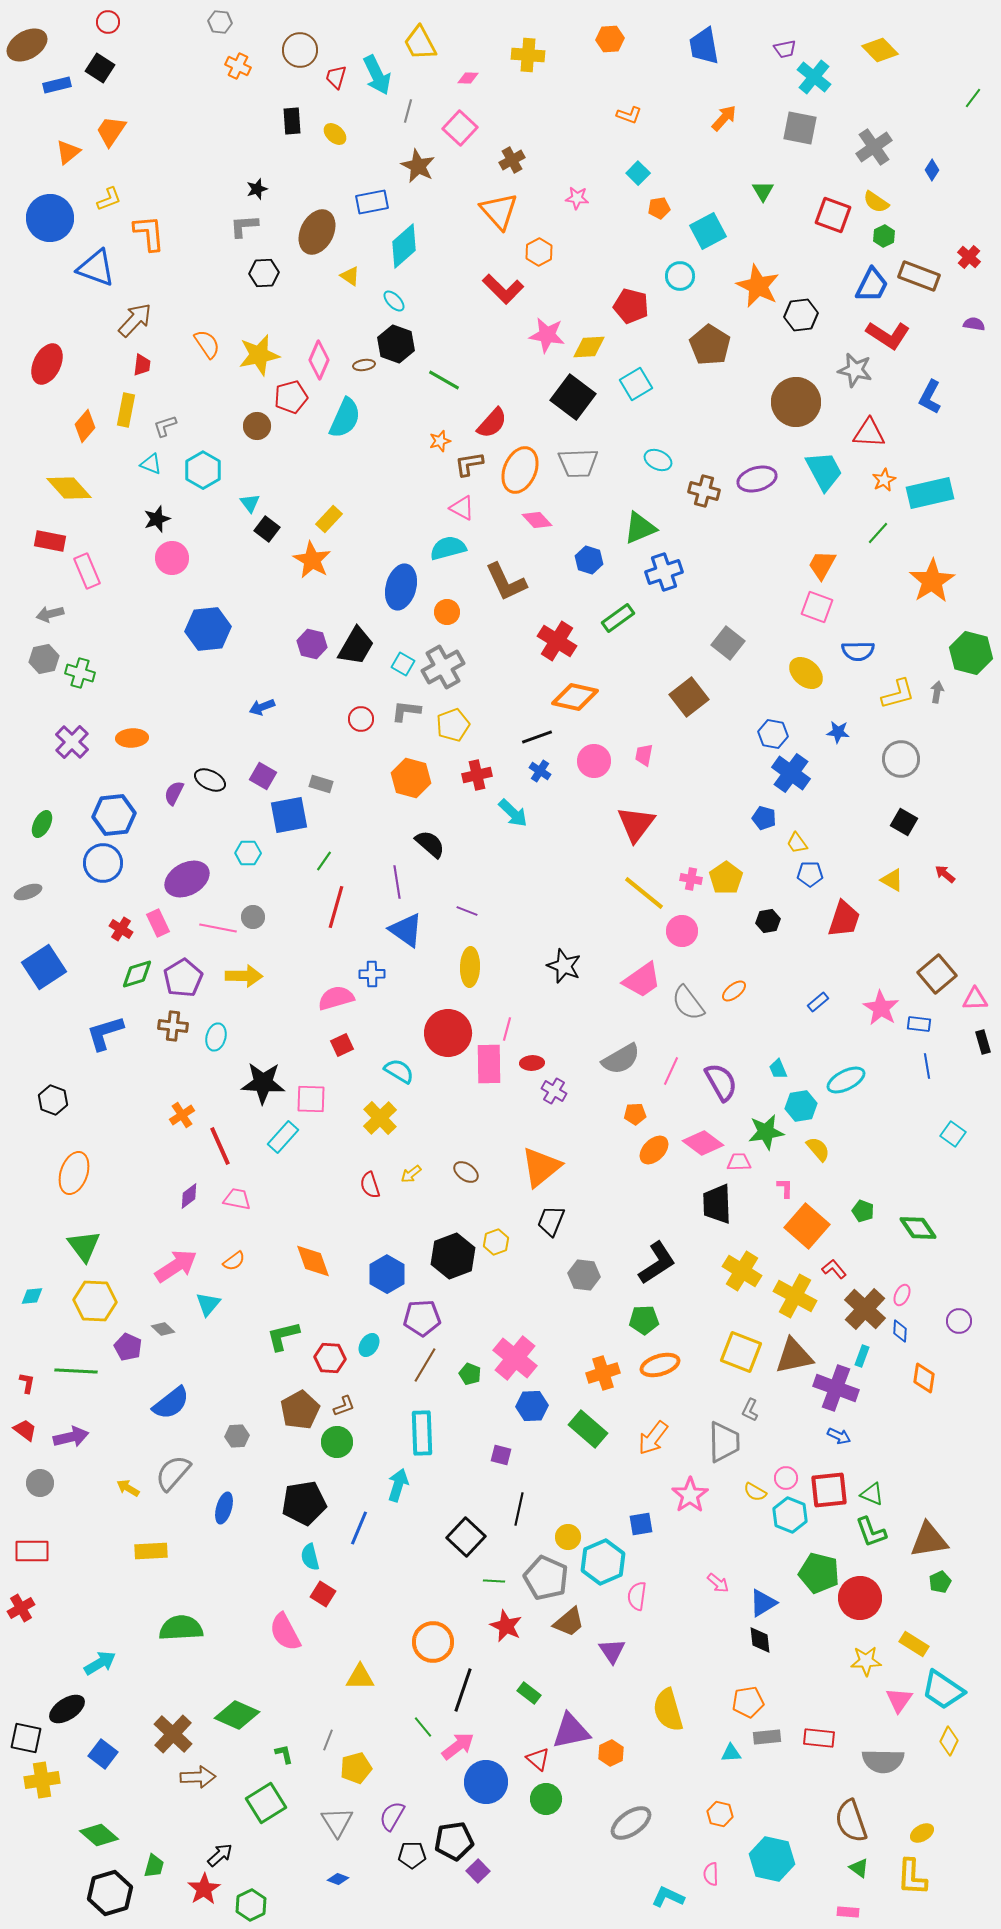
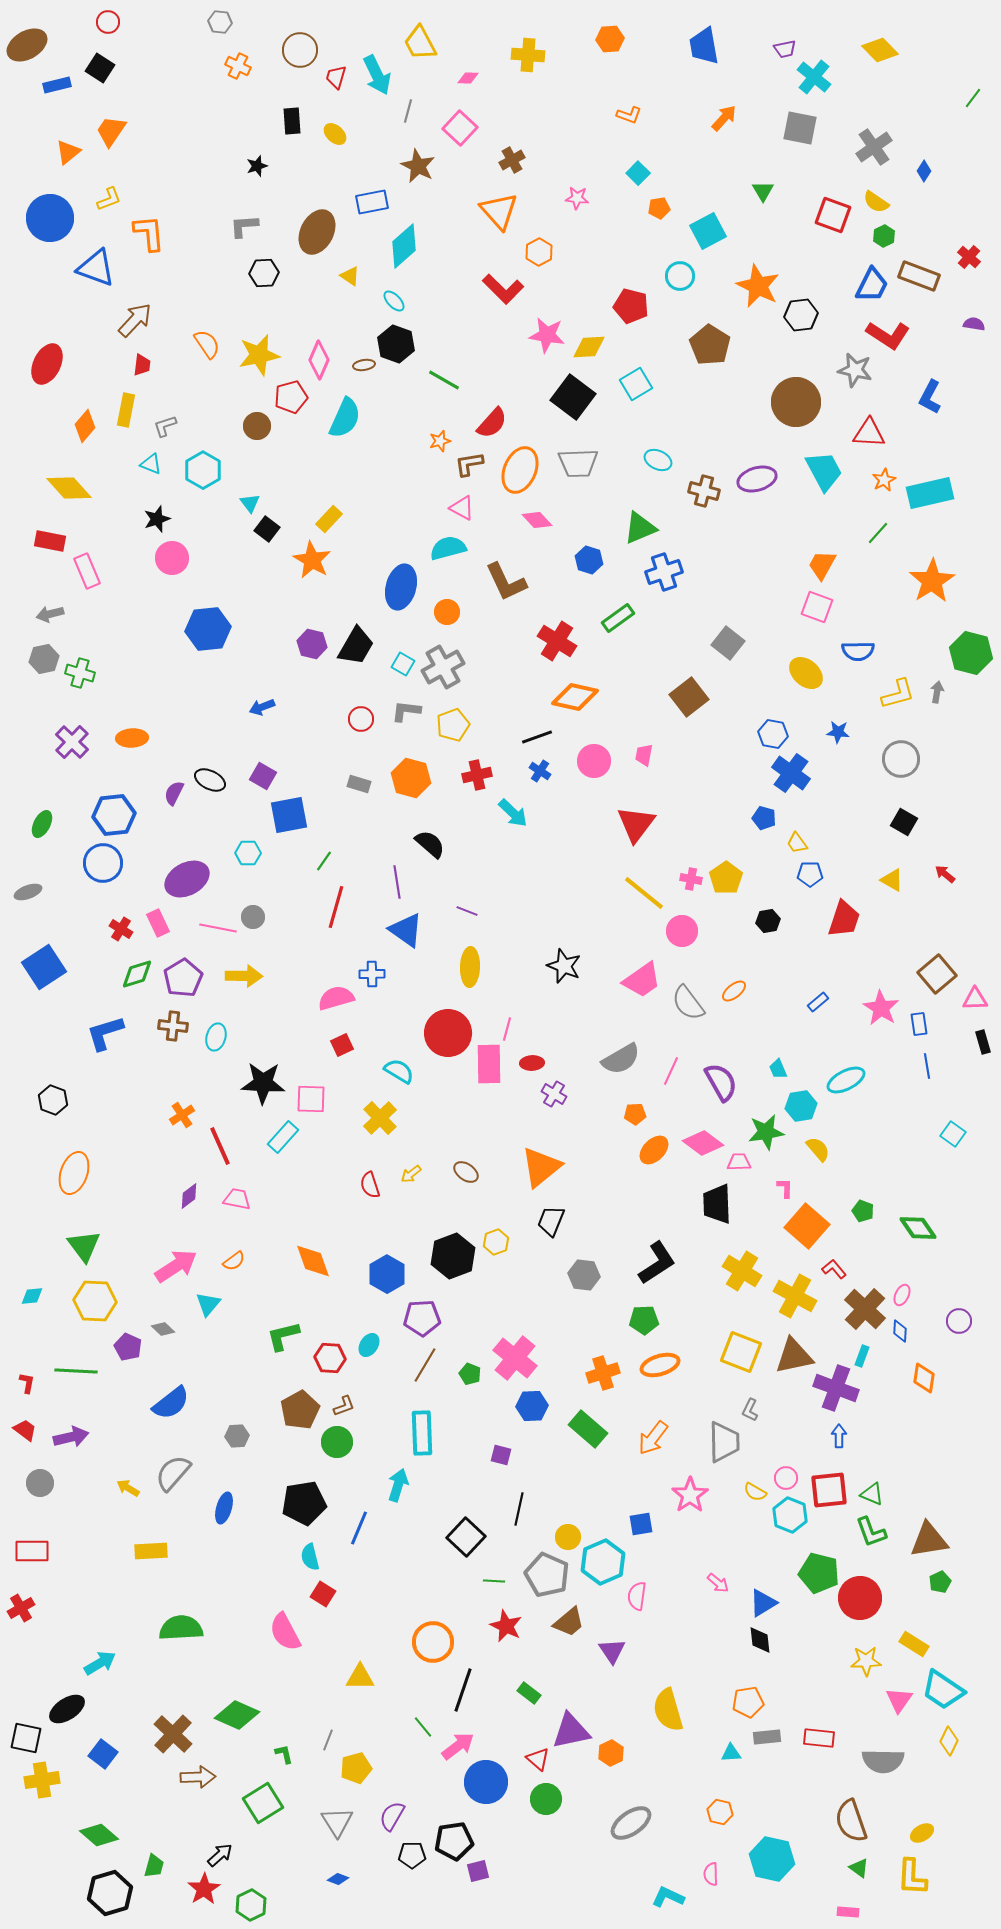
blue diamond at (932, 170): moved 8 px left, 1 px down
black star at (257, 189): moved 23 px up
gray rectangle at (321, 784): moved 38 px right
blue rectangle at (919, 1024): rotated 75 degrees clockwise
purple cross at (554, 1091): moved 3 px down
blue arrow at (839, 1436): rotated 115 degrees counterclockwise
gray pentagon at (546, 1578): moved 1 px right, 3 px up
green square at (266, 1803): moved 3 px left
orange hexagon at (720, 1814): moved 2 px up
purple square at (478, 1871): rotated 30 degrees clockwise
